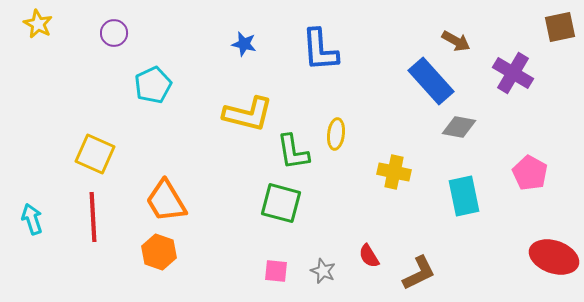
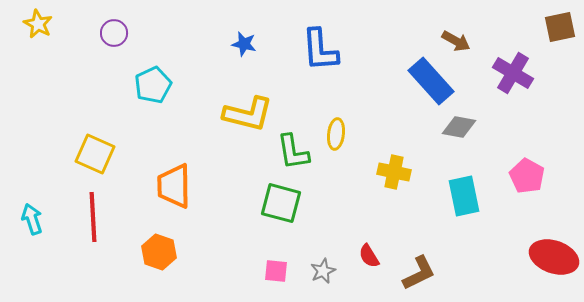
pink pentagon: moved 3 px left, 3 px down
orange trapezoid: moved 8 px right, 15 px up; rotated 30 degrees clockwise
gray star: rotated 25 degrees clockwise
